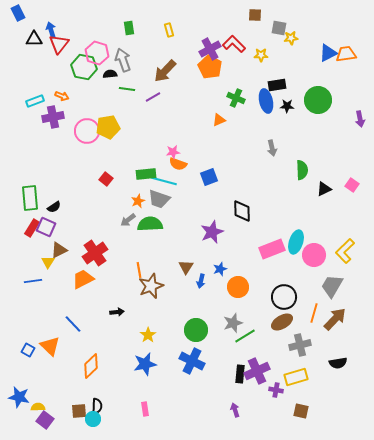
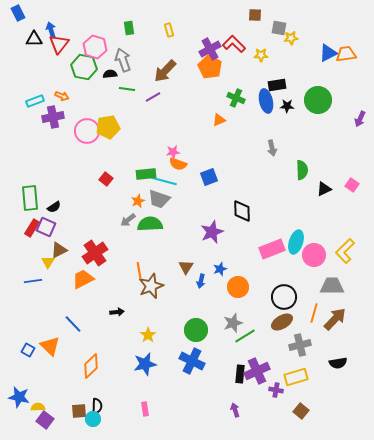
pink hexagon at (97, 53): moved 2 px left, 6 px up
purple arrow at (360, 119): rotated 35 degrees clockwise
gray trapezoid at (332, 286): rotated 60 degrees clockwise
brown square at (301, 411): rotated 28 degrees clockwise
